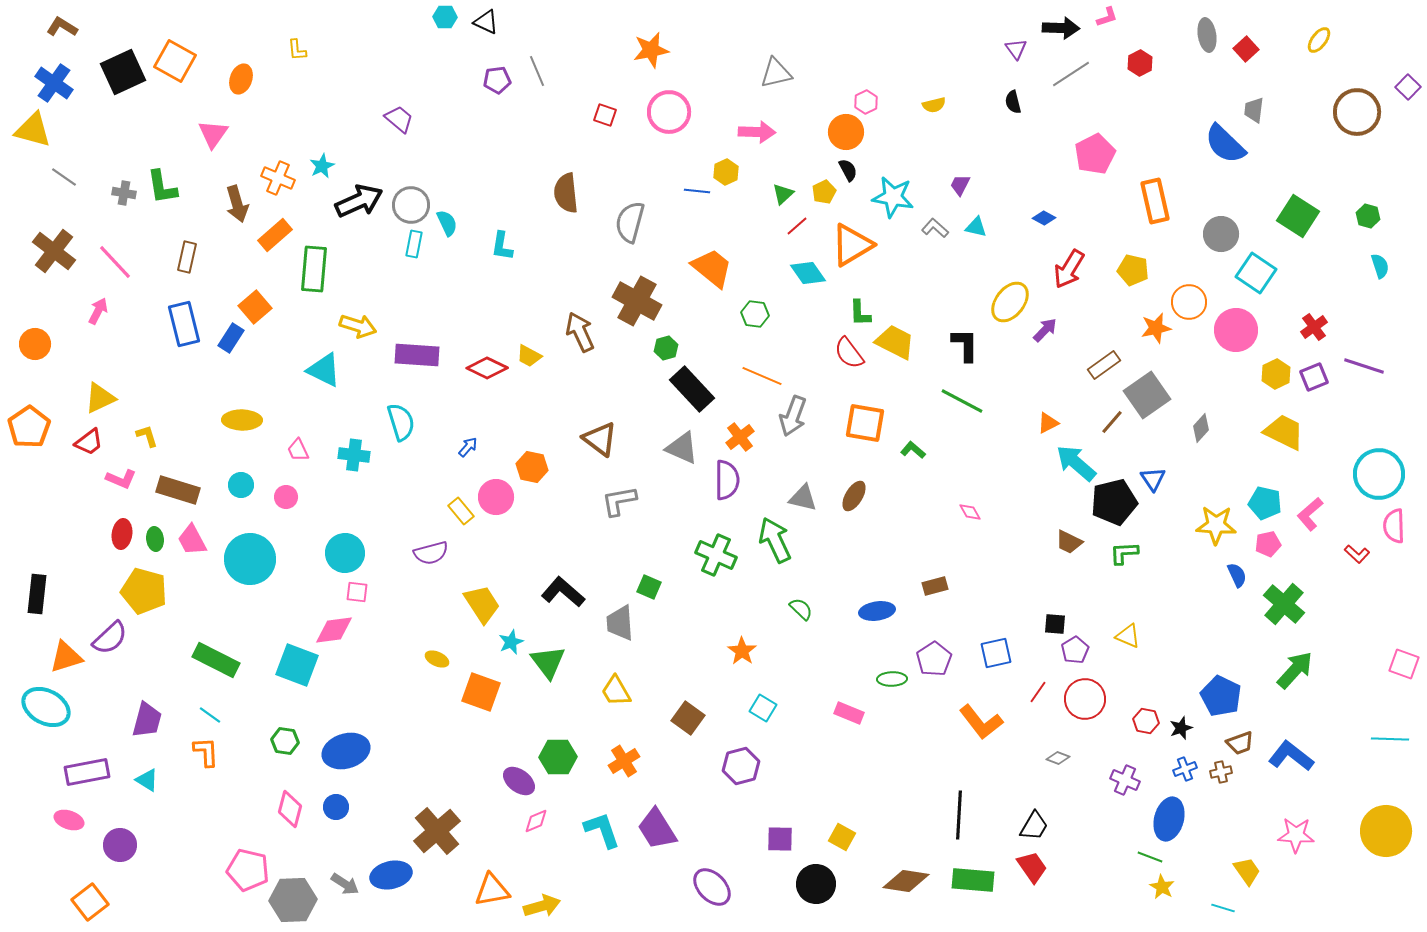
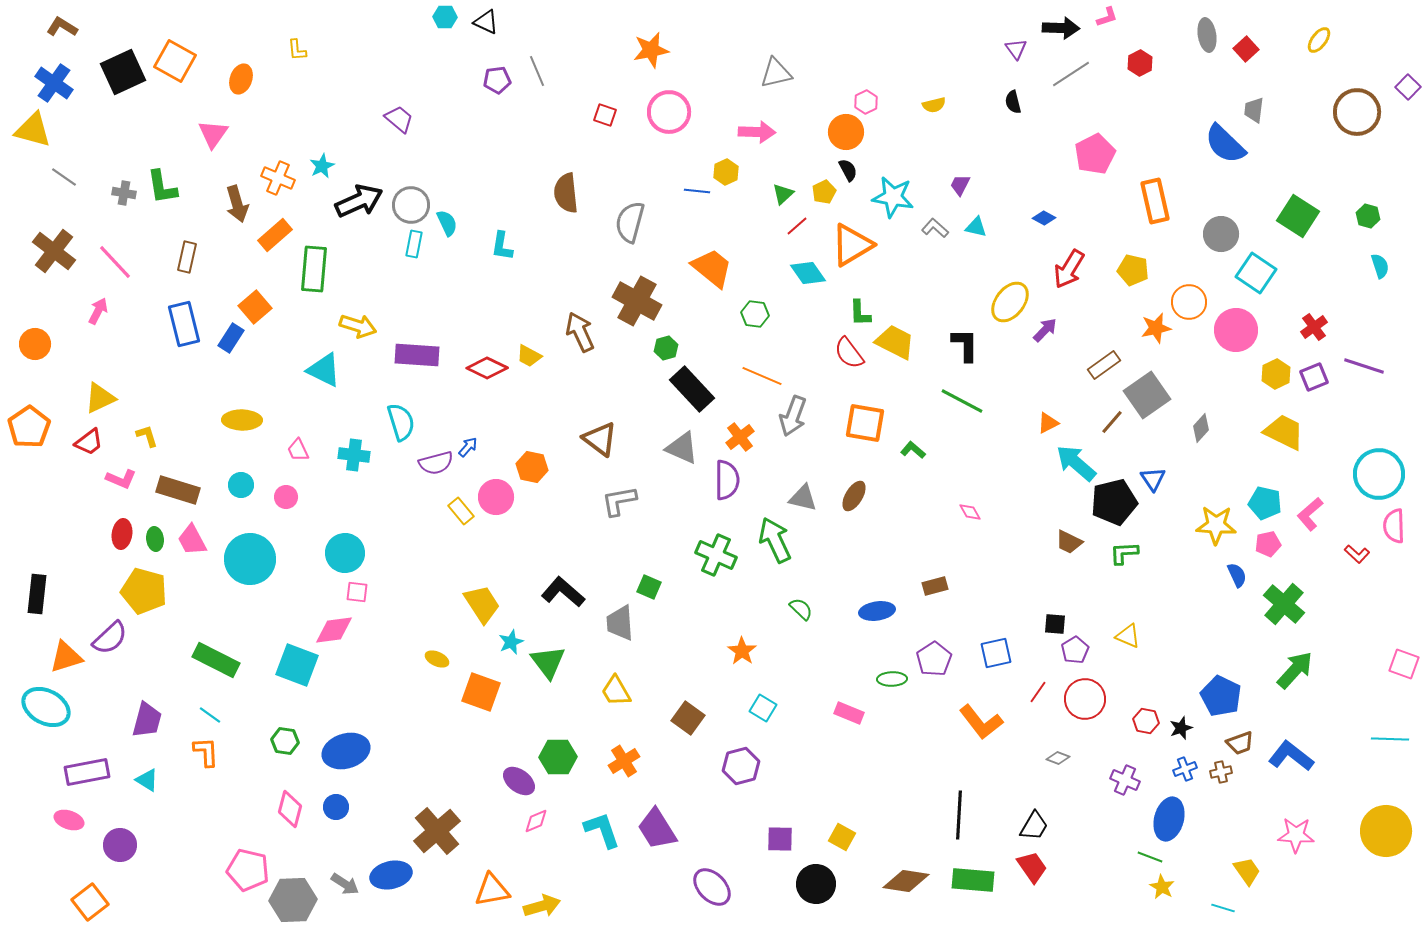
purple semicircle at (431, 553): moved 5 px right, 90 px up
